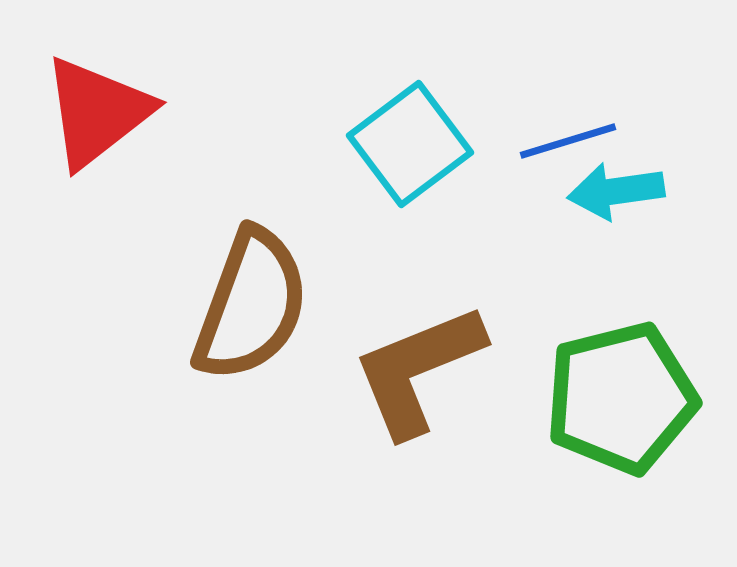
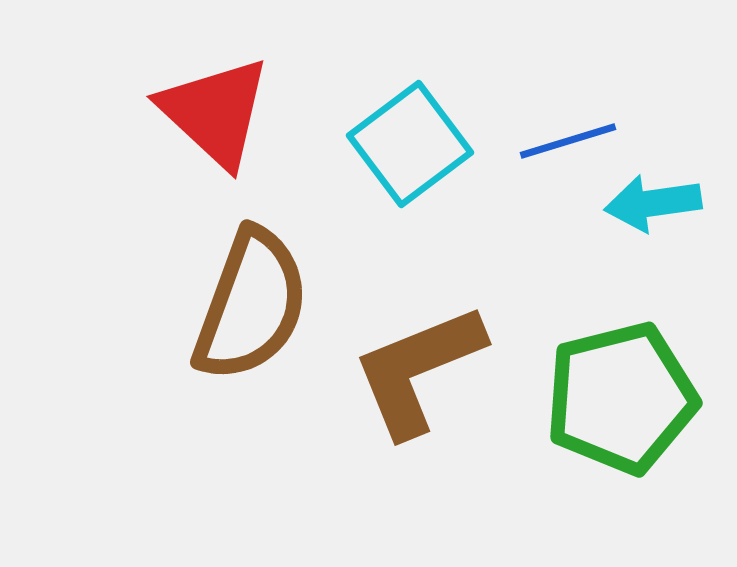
red triangle: moved 118 px right; rotated 39 degrees counterclockwise
cyan arrow: moved 37 px right, 12 px down
